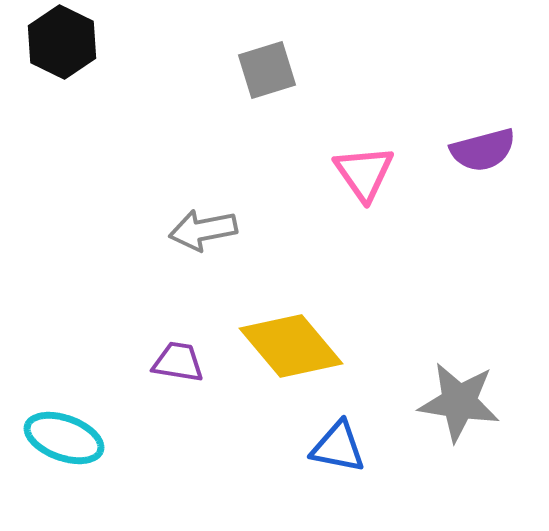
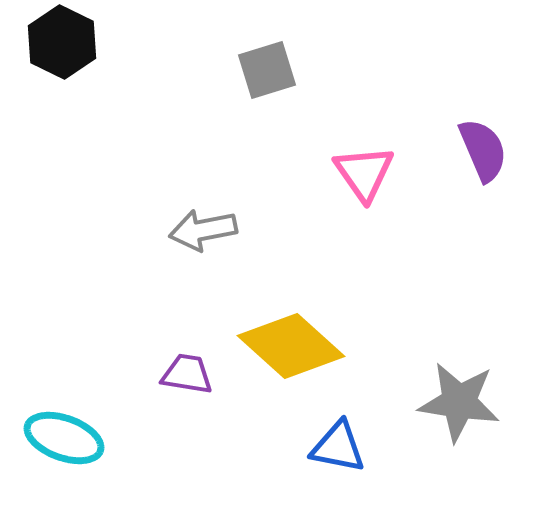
purple semicircle: rotated 98 degrees counterclockwise
yellow diamond: rotated 8 degrees counterclockwise
purple trapezoid: moved 9 px right, 12 px down
